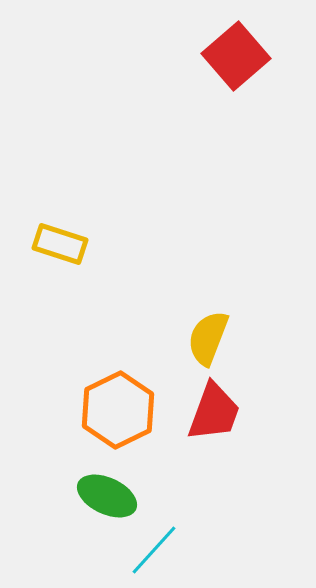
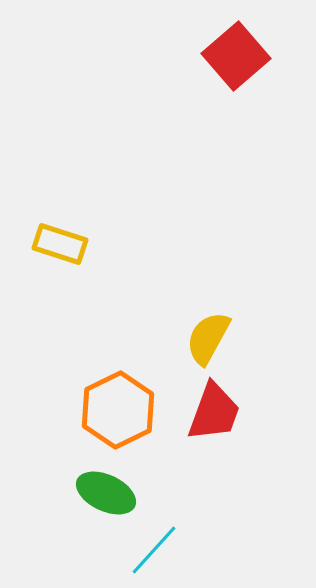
yellow semicircle: rotated 8 degrees clockwise
green ellipse: moved 1 px left, 3 px up
